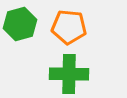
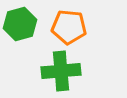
green cross: moved 8 px left, 3 px up; rotated 6 degrees counterclockwise
